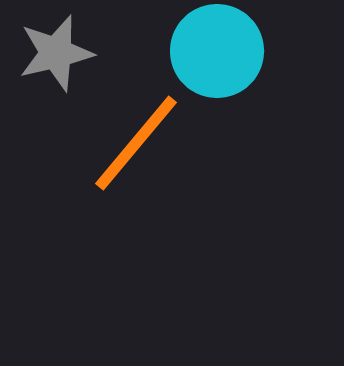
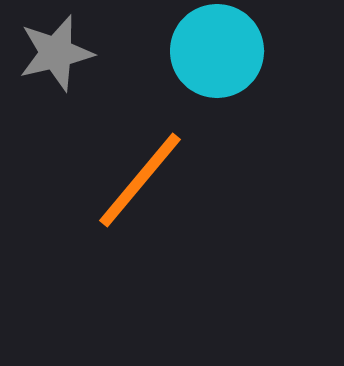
orange line: moved 4 px right, 37 px down
